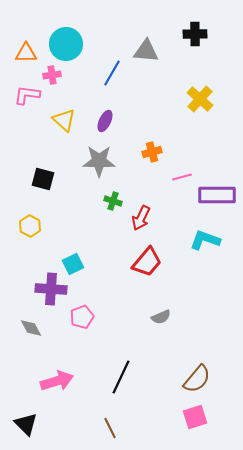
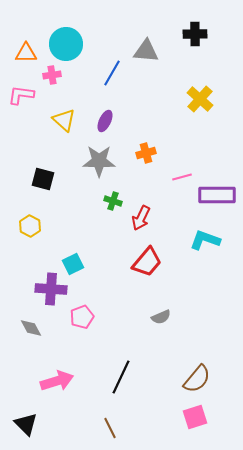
pink L-shape: moved 6 px left
orange cross: moved 6 px left, 1 px down
